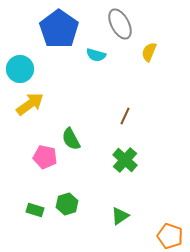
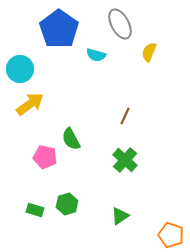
orange pentagon: moved 1 px right, 1 px up
